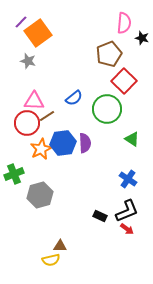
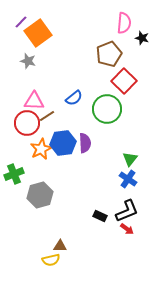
green triangle: moved 2 px left, 20 px down; rotated 35 degrees clockwise
